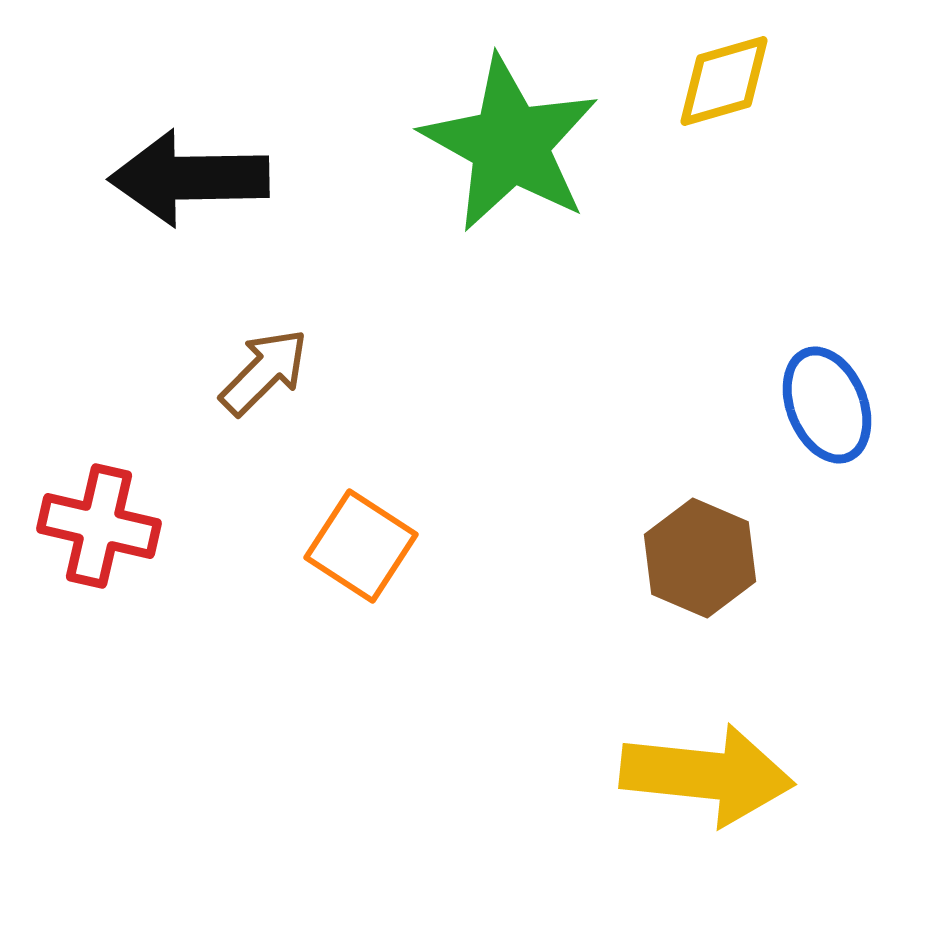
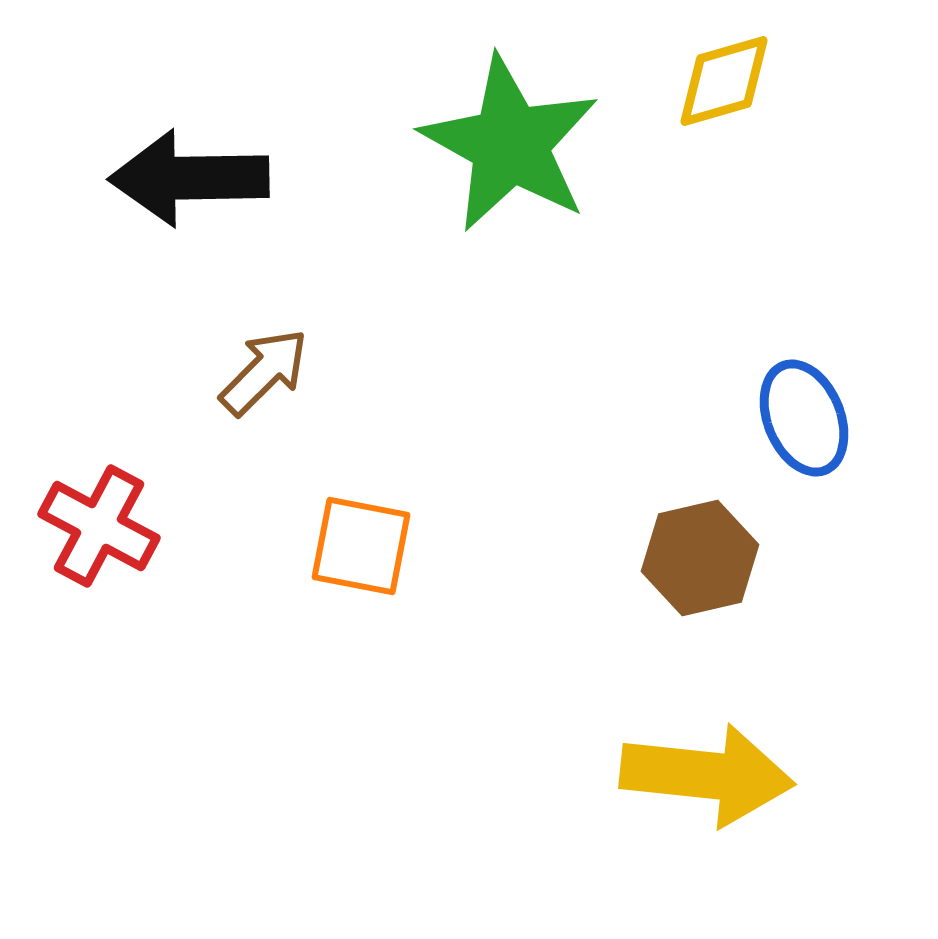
blue ellipse: moved 23 px left, 13 px down
red cross: rotated 15 degrees clockwise
orange square: rotated 22 degrees counterclockwise
brown hexagon: rotated 24 degrees clockwise
